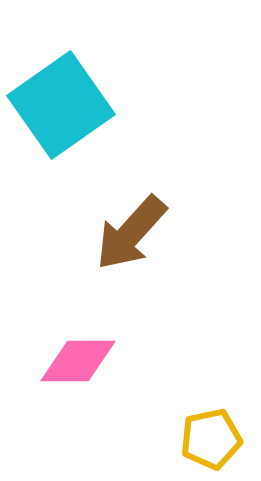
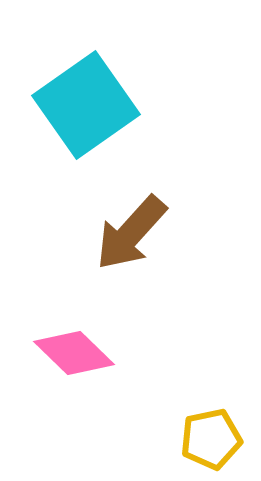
cyan square: moved 25 px right
pink diamond: moved 4 px left, 8 px up; rotated 44 degrees clockwise
